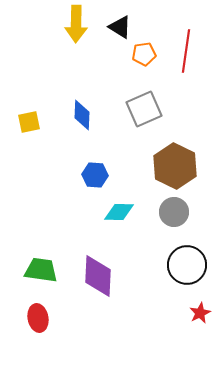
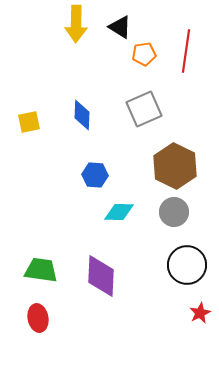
purple diamond: moved 3 px right
